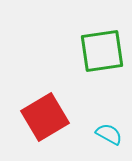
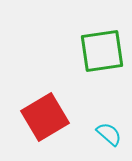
cyan semicircle: rotated 12 degrees clockwise
